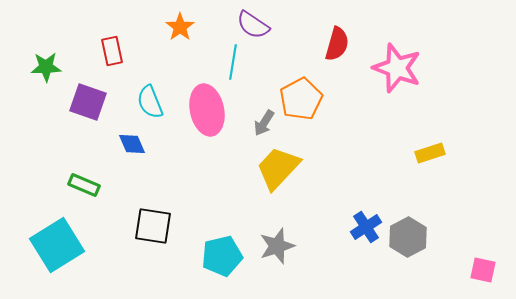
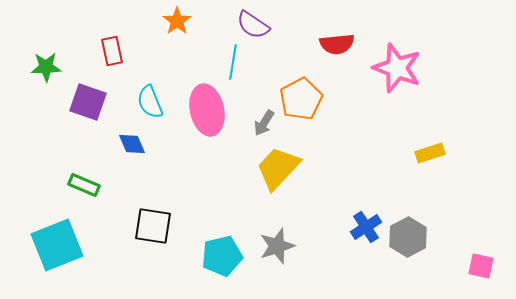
orange star: moved 3 px left, 6 px up
red semicircle: rotated 68 degrees clockwise
cyan square: rotated 10 degrees clockwise
pink square: moved 2 px left, 4 px up
